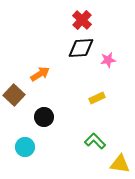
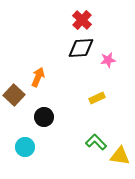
orange arrow: moved 2 px left, 3 px down; rotated 36 degrees counterclockwise
green L-shape: moved 1 px right, 1 px down
yellow triangle: moved 8 px up
